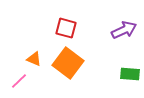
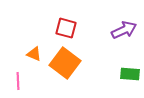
orange triangle: moved 5 px up
orange square: moved 3 px left
pink line: moved 1 px left; rotated 48 degrees counterclockwise
